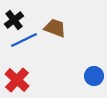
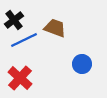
blue circle: moved 12 px left, 12 px up
red cross: moved 3 px right, 2 px up
